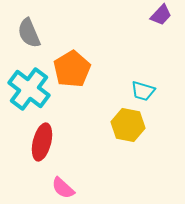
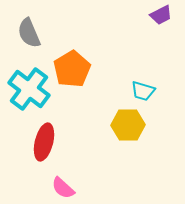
purple trapezoid: rotated 20 degrees clockwise
yellow hexagon: rotated 12 degrees counterclockwise
red ellipse: moved 2 px right
